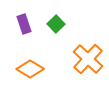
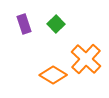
orange cross: moved 2 px left
orange diamond: moved 23 px right, 6 px down
